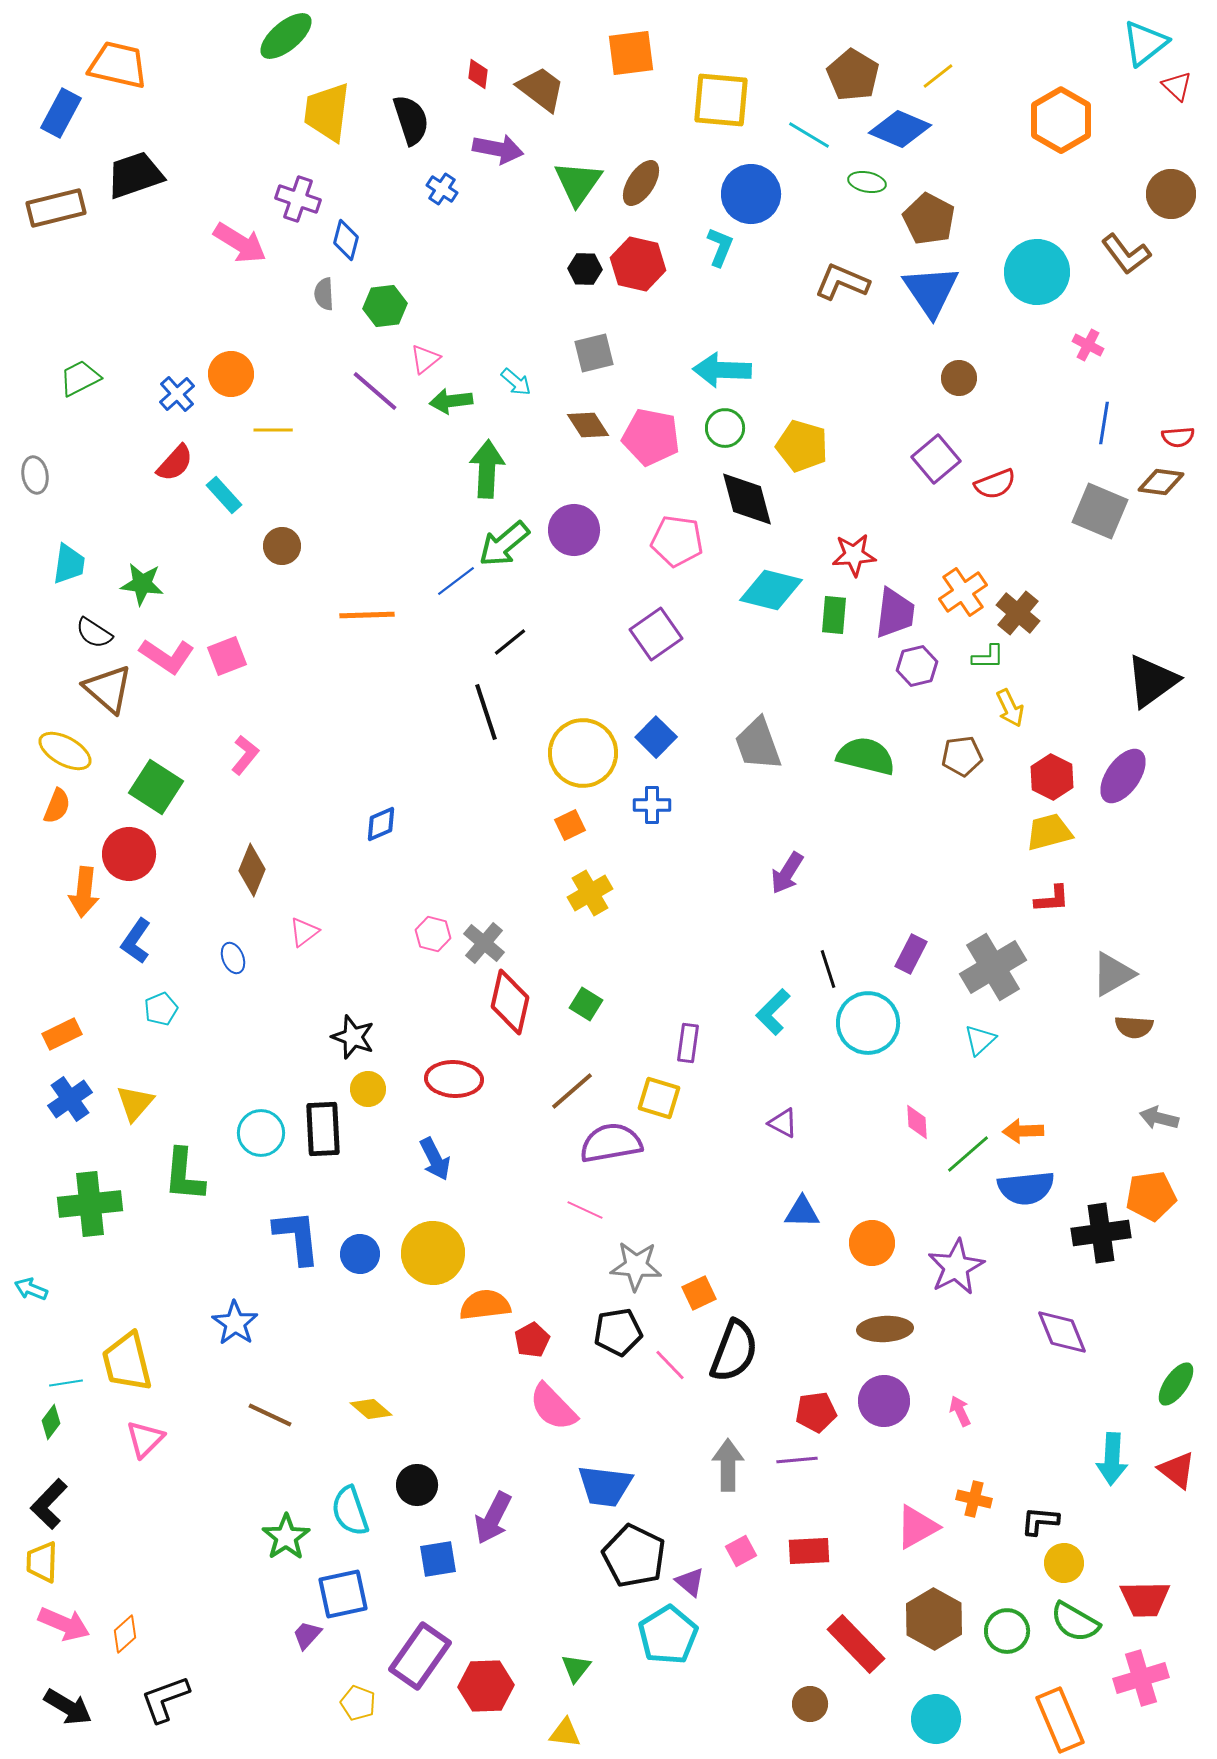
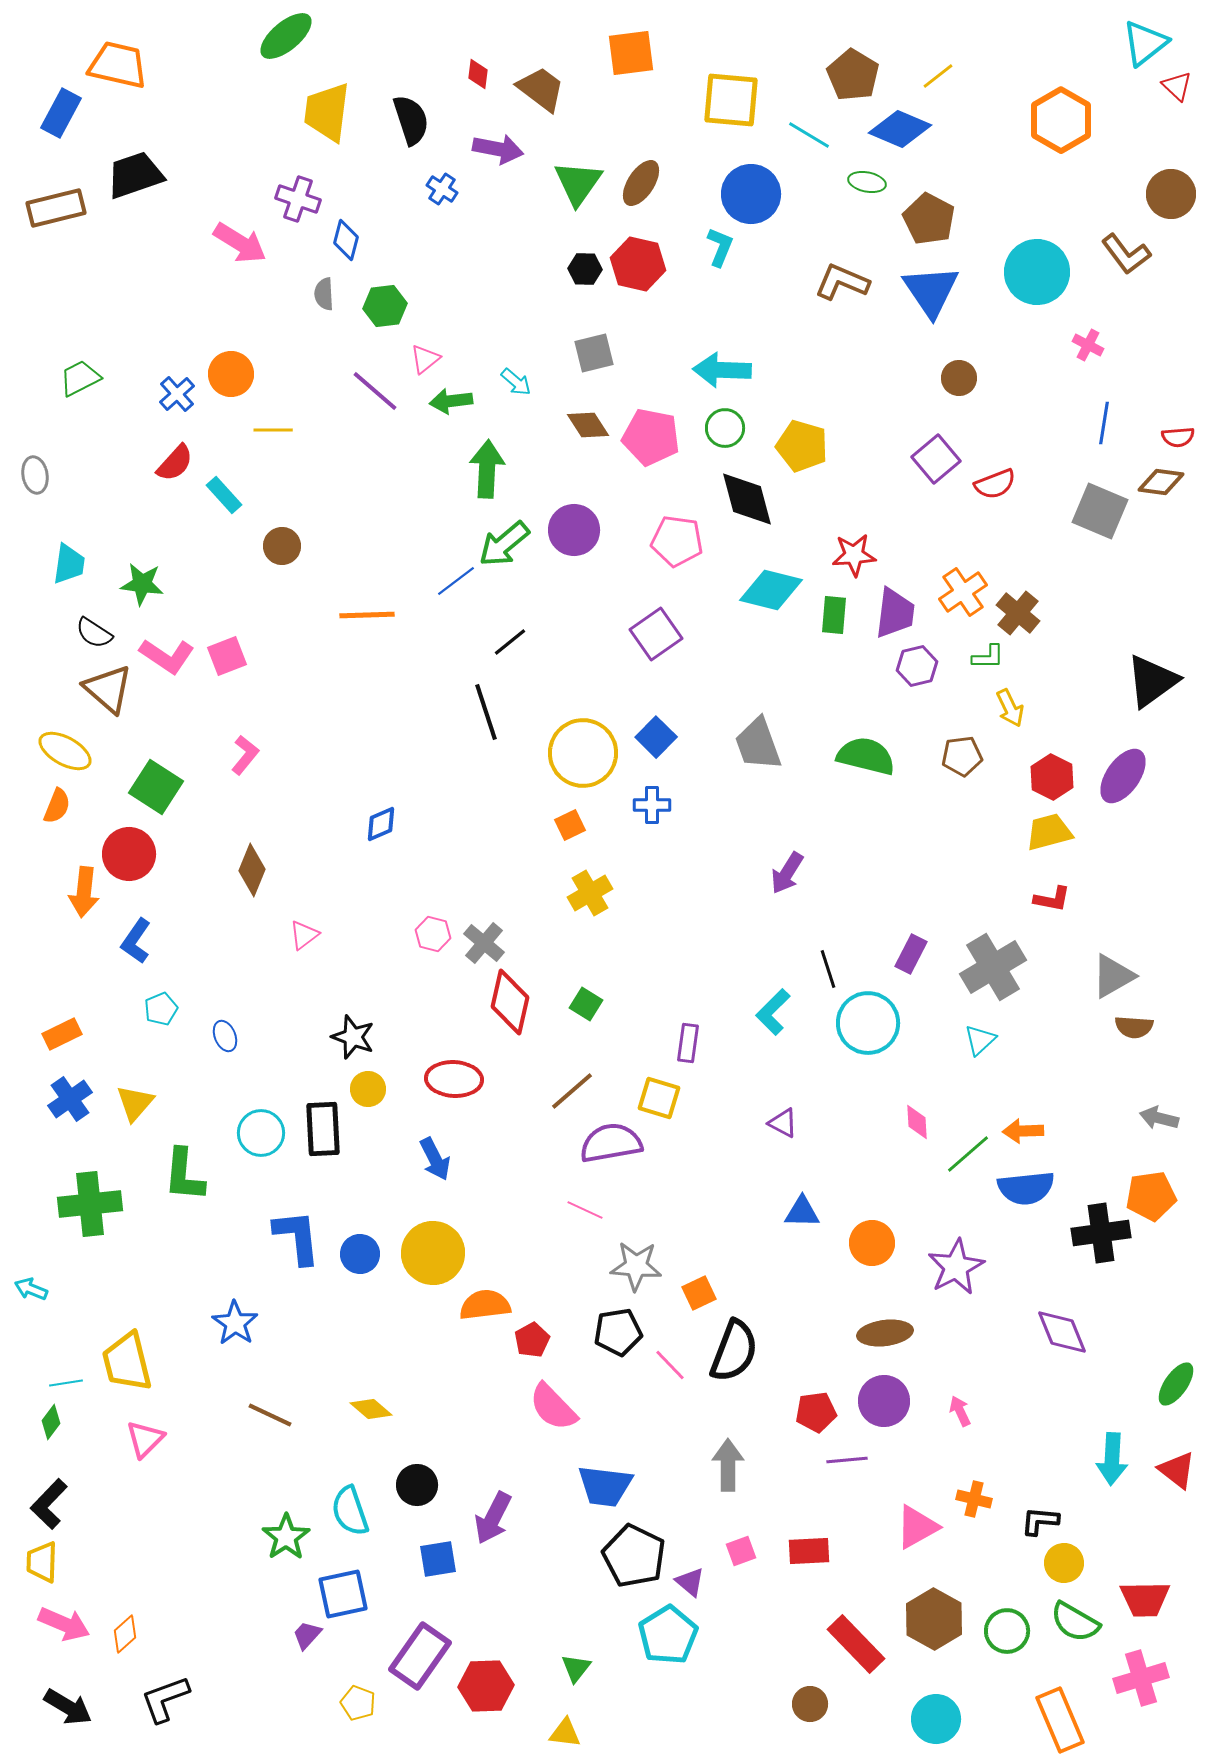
yellow square at (721, 100): moved 10 px right
red L-shape at (1052, 899): rotated 15 degrees clockwise
pink triangle at (304, 932): moved 3 px down
blue ellipse at (233, 958): moved 8 px left, 78 px down
gray triangle at (1113, 974): moved 2 px down
brown ellipse at (885, 1329): moved 4 px down; rotated 4 degrees counterclockwise
purple line at (797, 1460): moved 50 px right
pink square at (741, 1551): rotated 8 degrees clockwise
